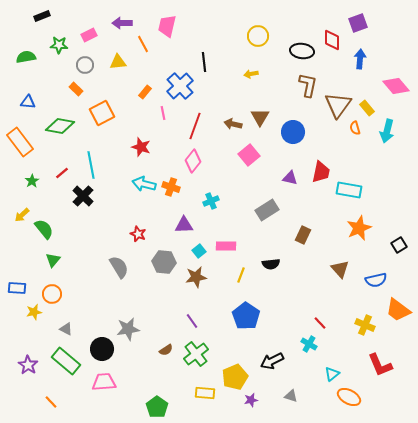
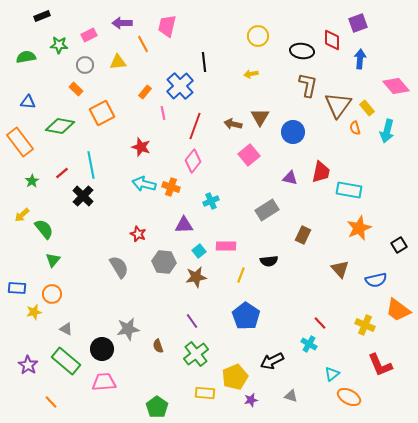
black semicircle at (271, 264): moved 2 px left, 3 px up
brown semicircle at (166, 350): moved 8 px left, 4 px up; rotated 104 degrees clockwise
